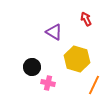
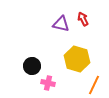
red arrow: moved 3 px left
purple triangle: moved 7 px right, 8 px up; rotated 18 degrees counterclockwise
black circle: moved 1 px up
